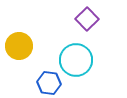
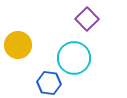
yellow circle: moved 1 px left, 1 px up
cyan circle: moved 2 px left, 2 px up
